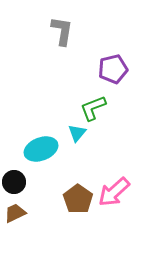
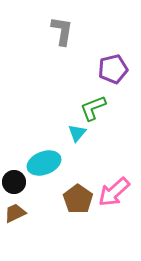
cyan ellipse: moved 3 px right, 14 px down
